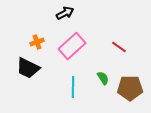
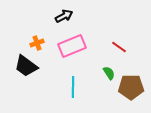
black arrow: moved 1 px left, 3 px down
orange cross: moved 1 px down
pink rectangle: rotated 20 degrees clockwise
black trapezoid: moved 2 px left, 2 px up; rotated 10 degrees clockwise
green semicircle: moved 6 px right, 5 px up
brown pentagon: moved 1 px right, 1 px up
